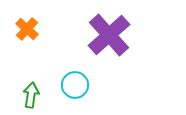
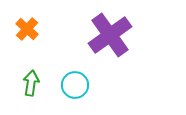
purple cross: moved 1 px right; rotated 6 degrees clockwise
green arrow: moved 12 px up
